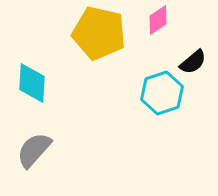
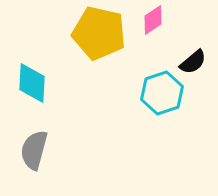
pink diamond: moved 5 px left
gray semicircle: rotated 27 degrees counterclockwise
